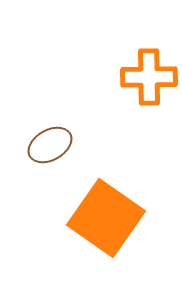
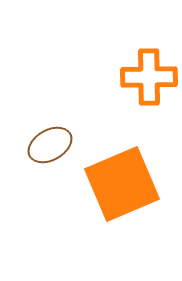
orange square: moved 16 px right, 34 px up; rotated 32 degrees clockwise
